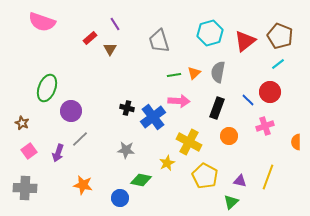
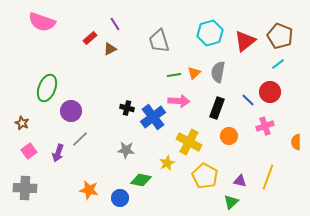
brown triangle: rotated 32 degrees clockwise
orange star: moved 6 px right, 5 px down
